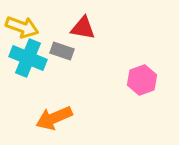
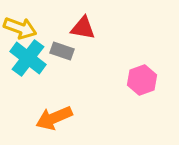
yellow arrow: moved 2 px left, 1 px down
cyan cross: rotated 15 degrees clockwise
